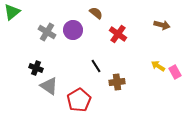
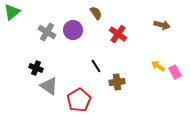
brown semicircle: rotated 16 degrees clockwise
